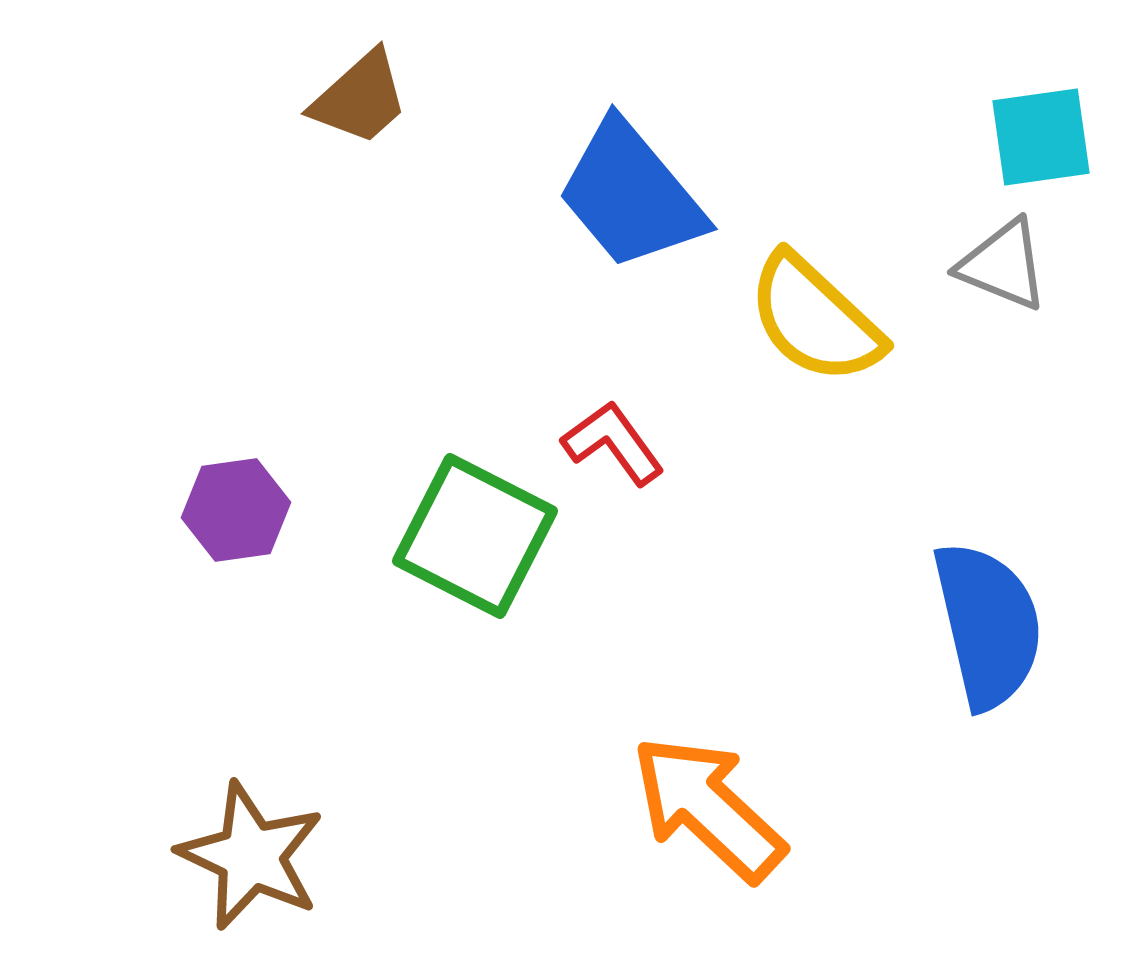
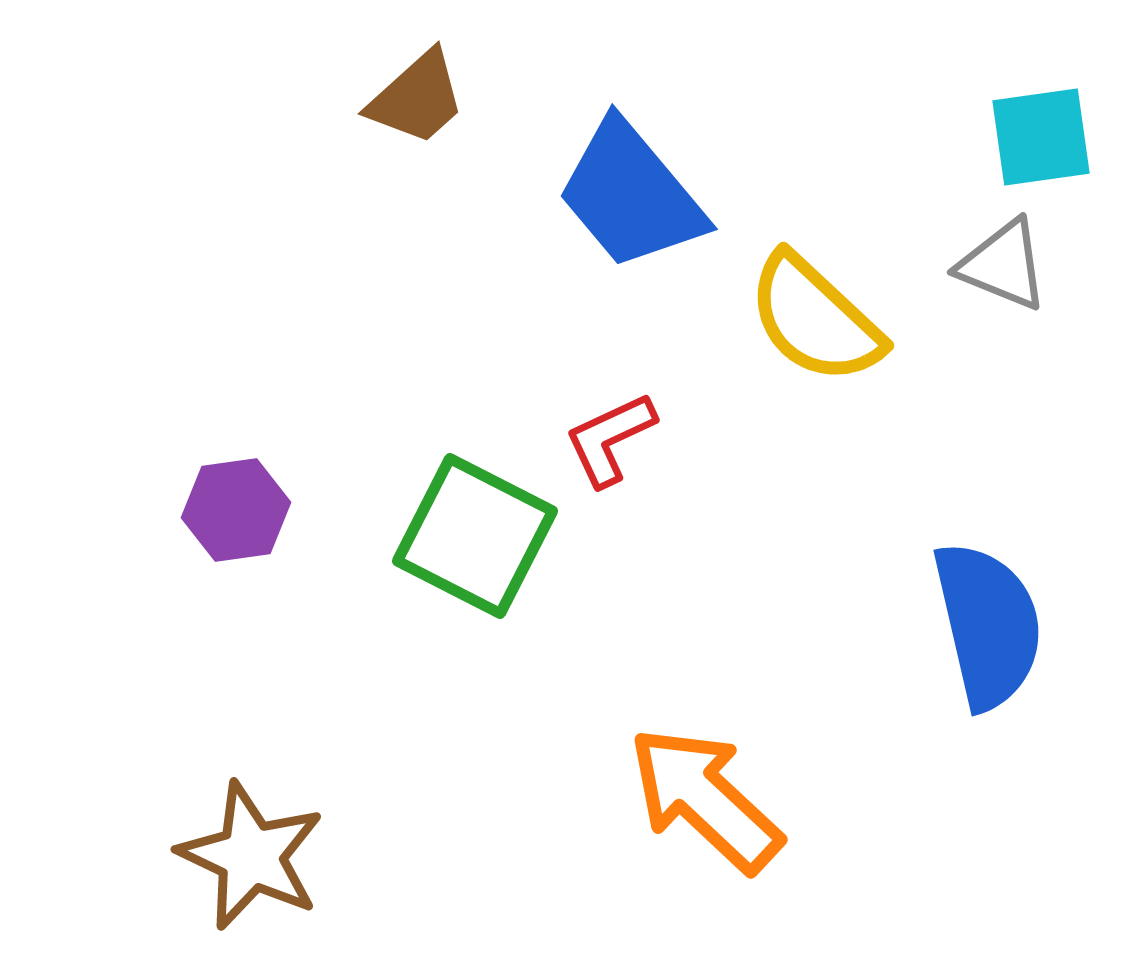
brown trapezoid: moved 57 px right
red L-shape: moved 3 px left, 4 px up; rotated 79 degrees counterclockwise
orange arrow: moved 3 px left, 9 px up
